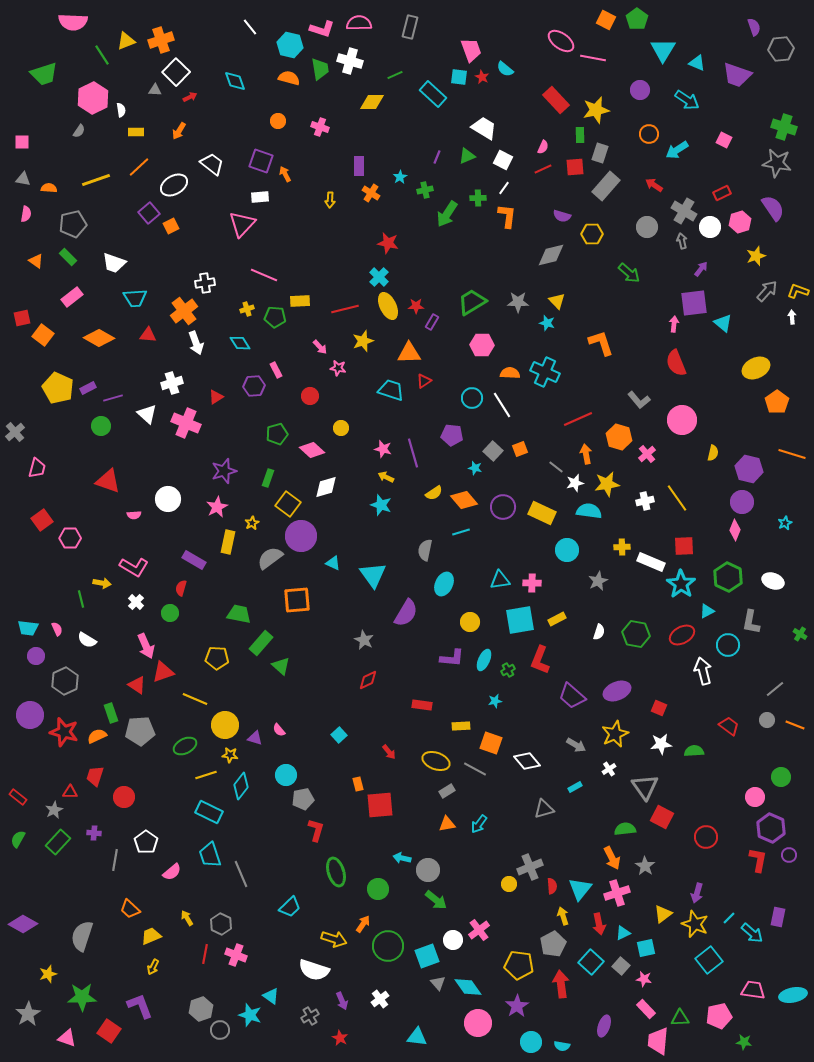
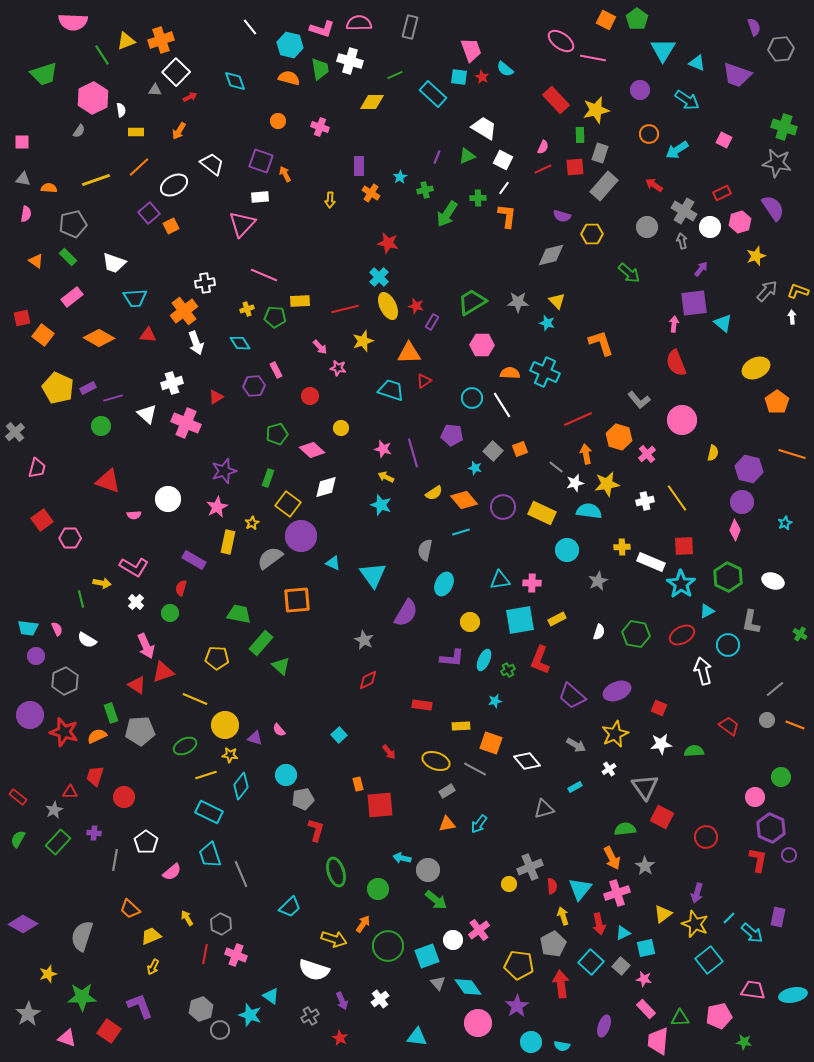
gray rectangle at (606, 186): moved 2 px left
red star at (416, 306): rotated 14 degrees clockwise
